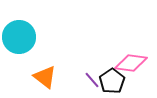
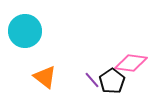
cyan circle: moved 6 px right, 6 px up
